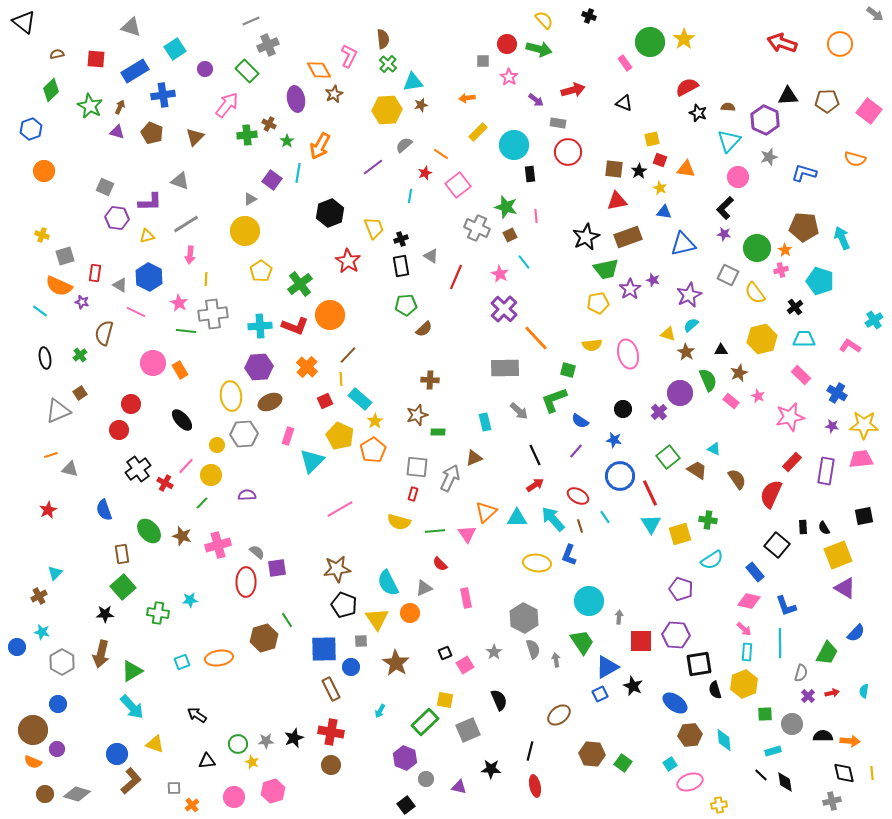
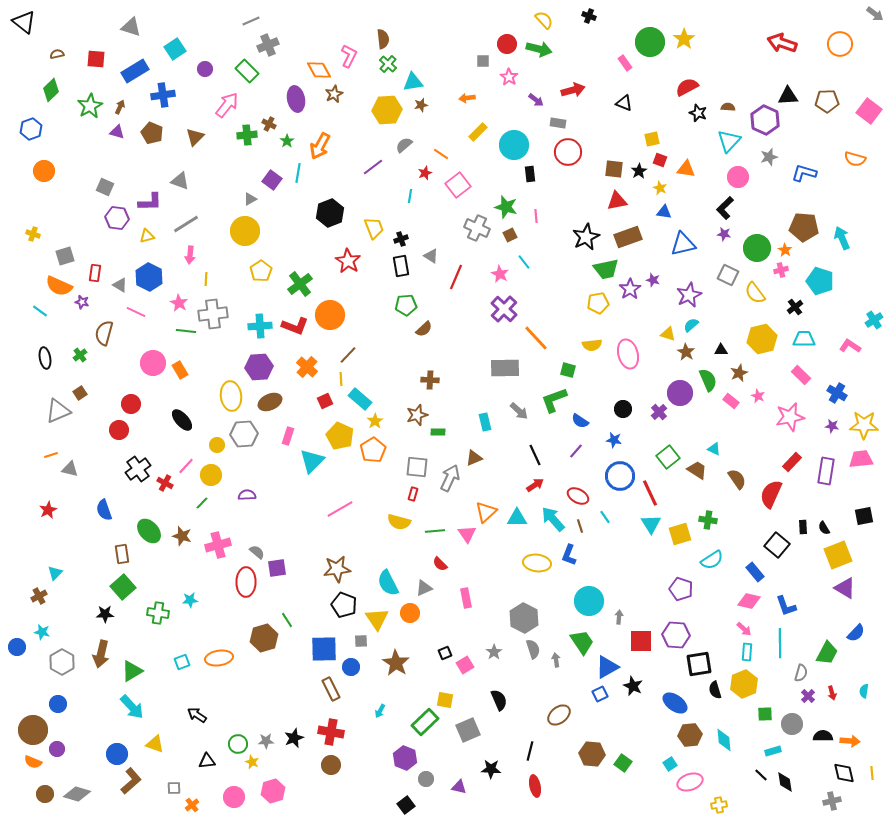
green star at (90, 106): rotated 15 degrees clockwise
yellow cross at (42, 235): moved 9 px left, 1 px up
red arrow at (832, 693): rotated 88 degrees clockwise
